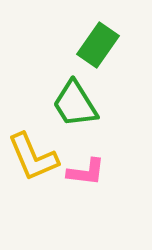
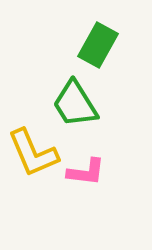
green rectangle: rotated 6 degrees counterclockwise
yellow L-shape: moved 4 px up
